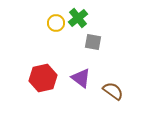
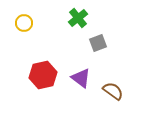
yellow circle: moved 32 px left
gray square: moved 5 px right, 1 px down; rotated 30 degrees counterclockwise
red hexagon: moved 3 px up
